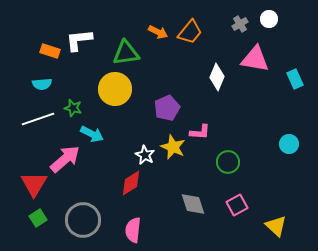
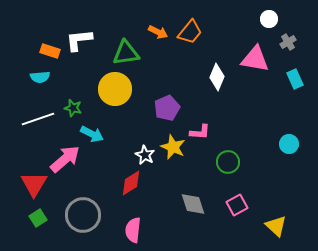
gray cross: moved 48 px right, 18 px down
cyan semicircle: moved 2 px left, 7 px up
gray circle: moved 5 px up
